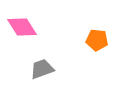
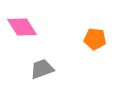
orange pentagon: moved 2 px left, 1 px up
